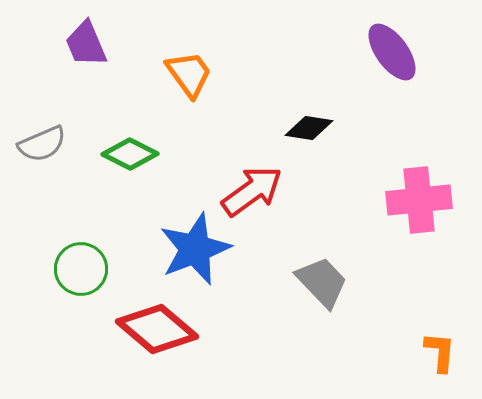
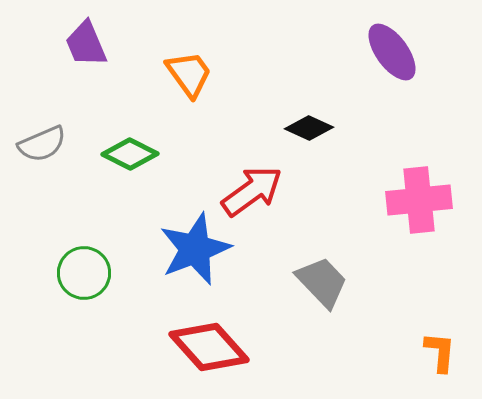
black diamond: rotated 15 degrees clockwise
green circle: moved 3 px right, 4 px down
red diamond: moved 52 px right, 18 px down; rotated 8 degrees clockwise
